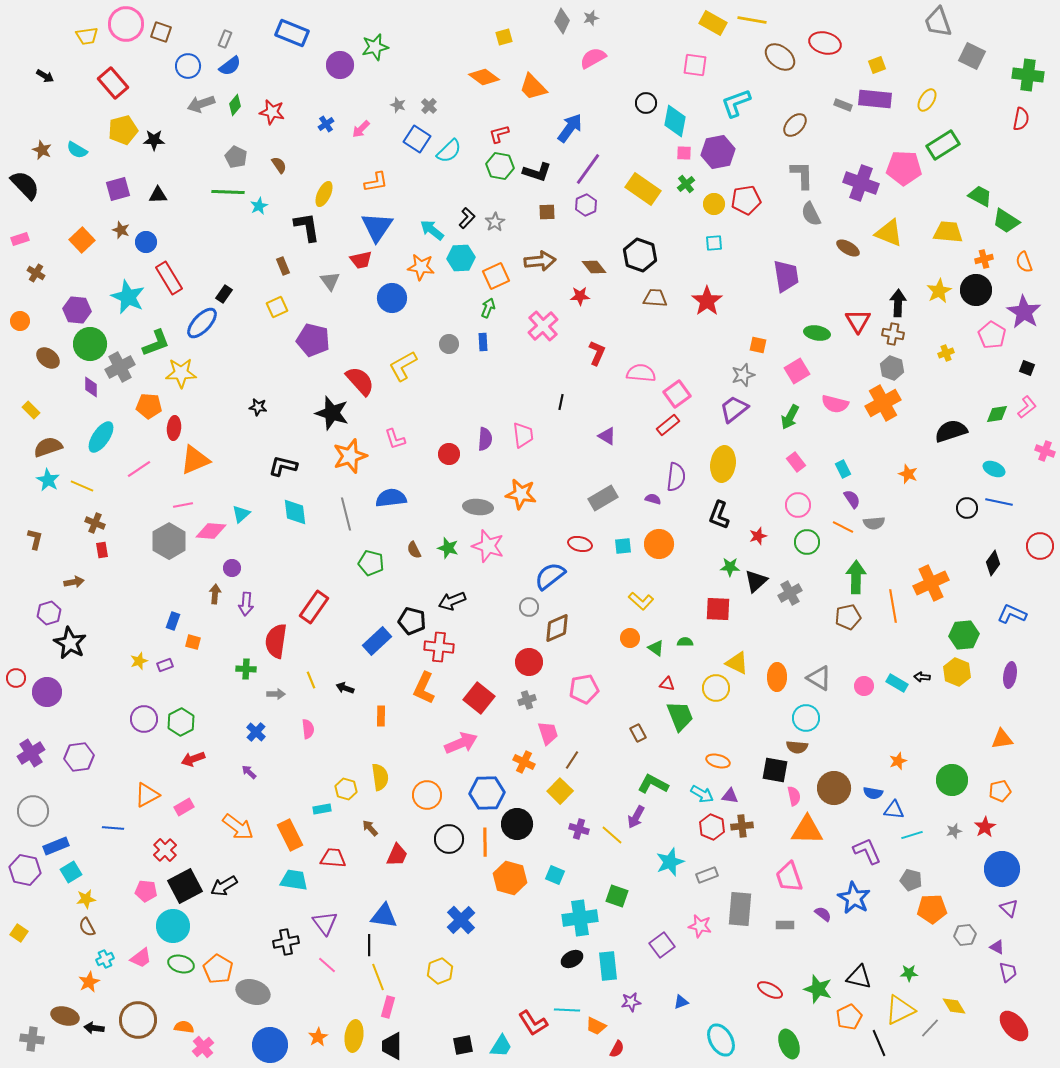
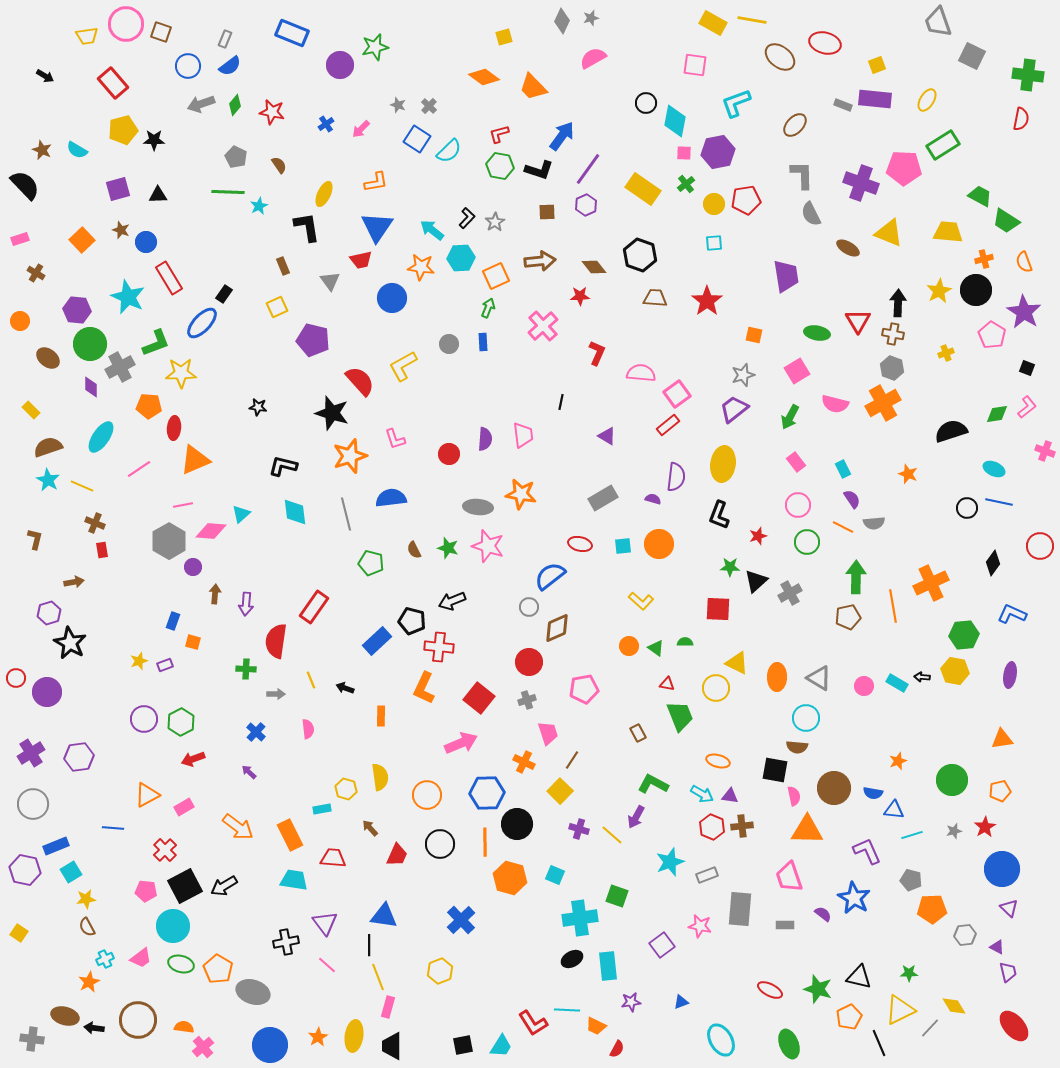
blue arrow at (570, 128): moved 8 px left, 8 px down
black L-shape at (537, 172): moved 2 px right, 2 px up
orange square at (758, 345): moved 4 px left, 10 px up
purple circle at (232, 568): moved 39 px left, 1 px up
orange circle at (630, 638): moved 1 px left, 8 px down
yellow hexagon at (957, 672): moved 2 px left, 1 px up; rotated 12 degrees counterclockwise
gray circle at (33, 811): moved 7 px up
black circle at (449, 839): moved 9 px left, 5 px down
